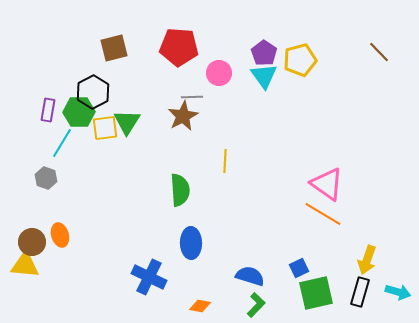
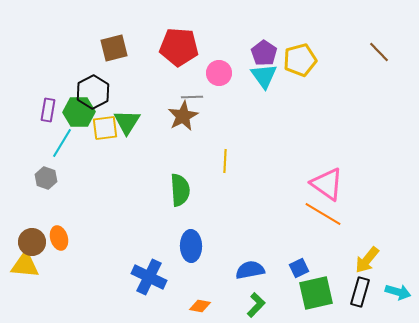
orange ellipse: moved 1 px left, 3 px down
blue ellipse: moved 3 px down
yellow arrow: rotated 20 degrees clockwise
blue semicircle: moved 6 px up; rotated 28 degrees counterclockwise
